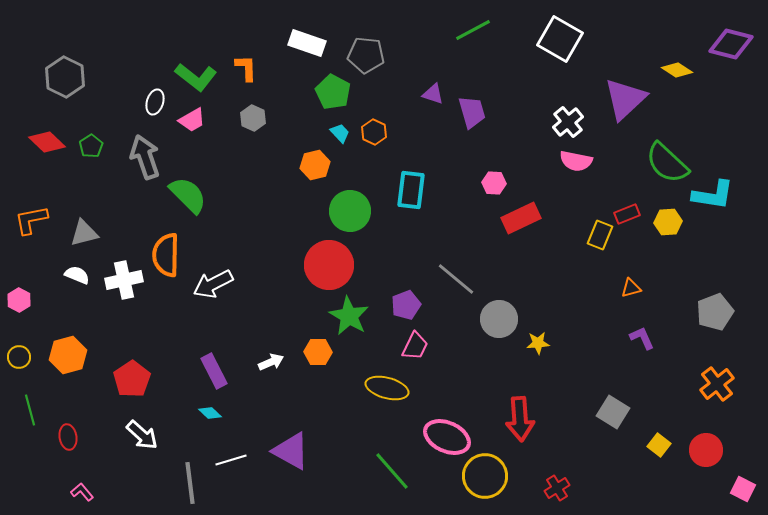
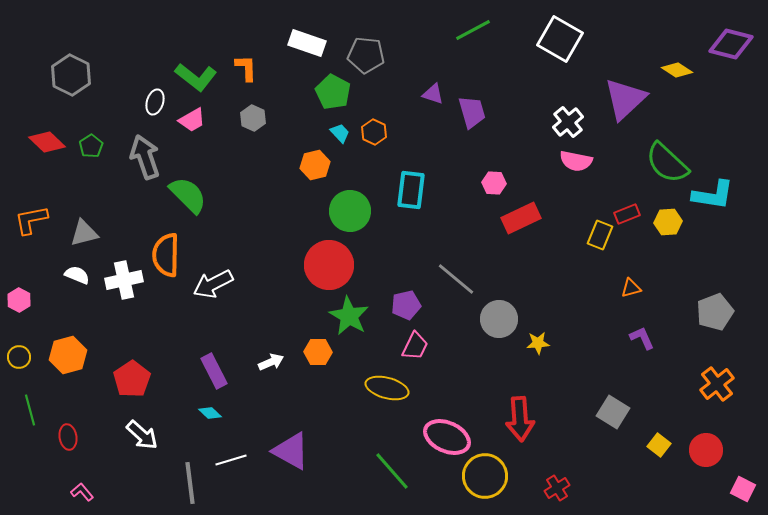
gray hexagon at (65, 77): moved 6 px right, 2 px up
purple pentagon at (406, 305): rotated 8 degrees clockwise
